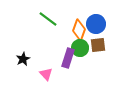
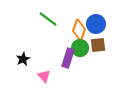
pink triangle: moved 2 px left, 2 px down
